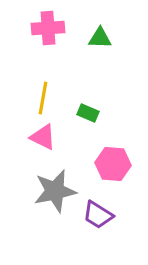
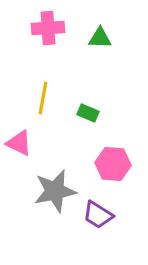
pink triangle: moved 24 px left, 6 px down
